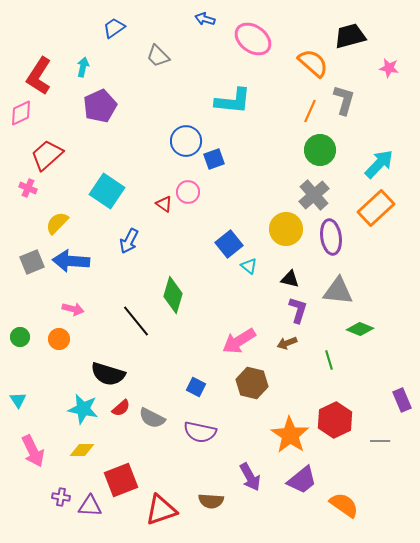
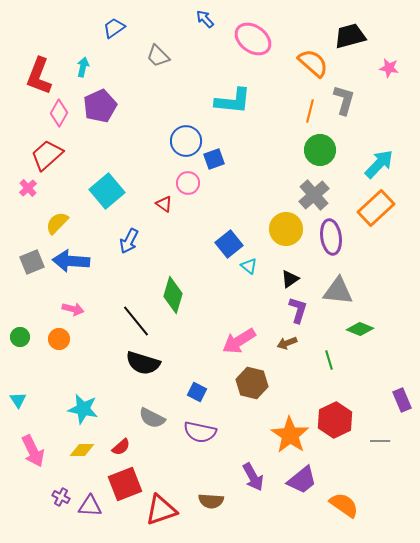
blue arrow at (205, 19): rotated 30 degrees clockwise
red L-shape at (39, 76): rotated 12 degrees counterclockwise
orange line at (310, 111): rotated 10 degrees counterclockwise
pink diamond at (21, 113): moved 38 px right; rotated 36 degrees counterclockwise
pink cross at (28, 188): rotated 24 degrees clockwise
cyan square at (107, 191): rotated 16 degrees clockwise
pink circle at (188, 192): moved 9 px up
black triangle at (290, 279): rotated 48 degrees counterclockwise
black semicircle at (108, 374): moved 35 px right, 11 px up
blue square at (196, 387): moved 1 px right, 5 px down
red semicircle at (121, 408): moved 39 px down
purple arrow at (250, 477): moved 3 px right
red square at (121, 480): moved 4 px right, 4 px down
purple cross at (61, 497): rotated 18 degrees clockwise
